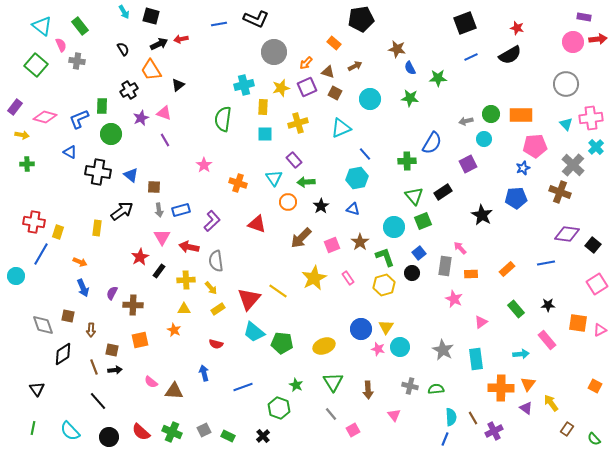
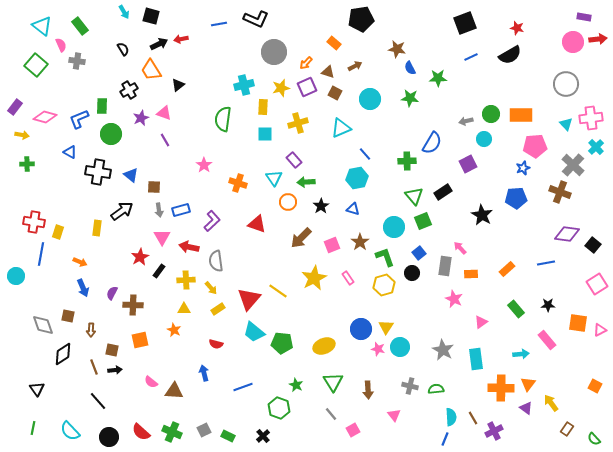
blue line at (41, 254): rotated 20 degrees counterclockwise
